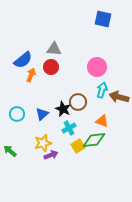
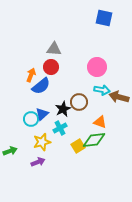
blue square: moved 1 px right, 1 px up
blue semicircle: moved 18 px right, 26 px down
cyan arrow: rotated 84 degrees clockwise
brown circle: moved 1 px right
black star: rotated 21 degrees clockwise
cyan circle: moved 14 px right, 5 px down
orange triangle: moved 2 px left, 1 px down
cyan cross: moved 9 px left
yellow star: moved 1 px left, 1 px up
green arrow: rotated 120 degrees clockwise
purple arrow: moved 13 px left, 7 px down
